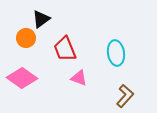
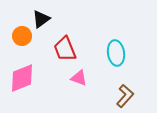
orange circle: moved 4 px left, 2 px up
pink diamond: rotated 56 degrees counterclockwise
